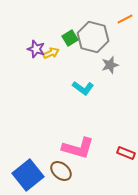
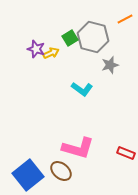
cyan L-shape: moved 1 px left, 1 px down
